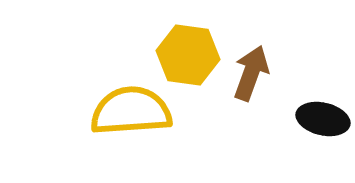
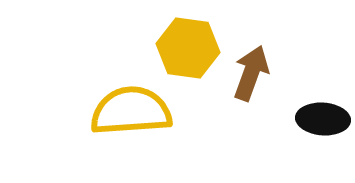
yellow hexagon: moved 7 px up
black ellipse: rotated 9 degrees counterclockwise
